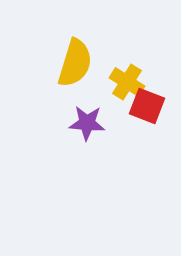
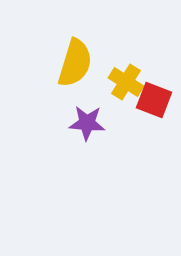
yellow cross: moved 1 px left
red square: moved 7 px right, 6 px up
